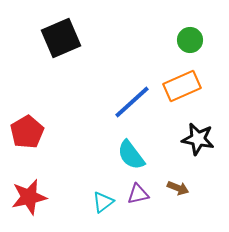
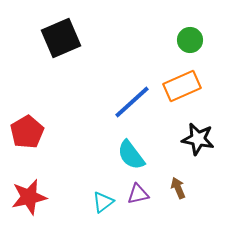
brown arrow: rotated 135 degrees counterclockwise
